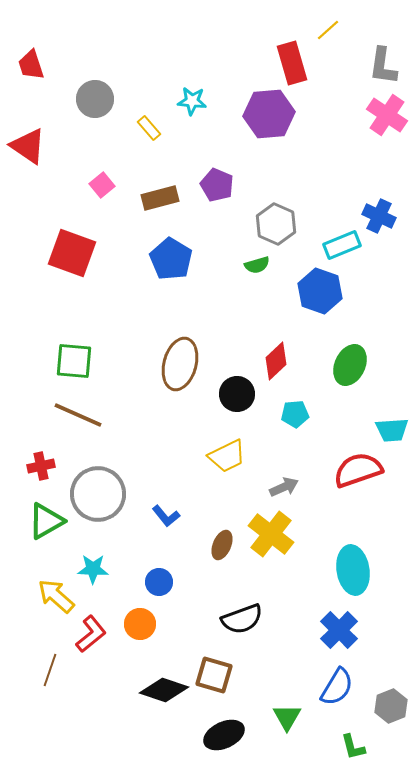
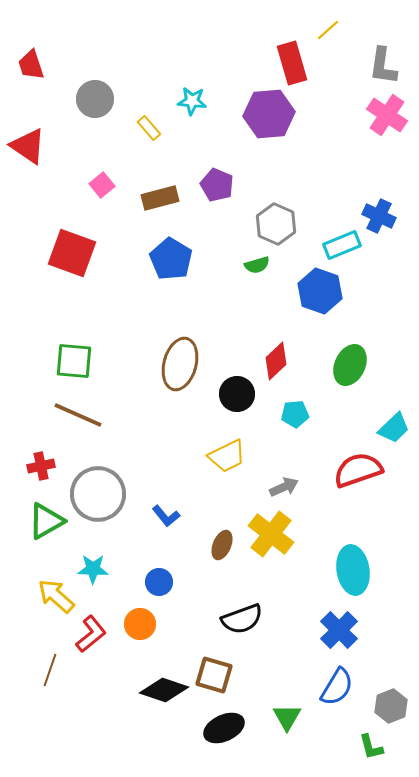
cyan trapezoid at (392, 430): moved 2 px right, 2 px up; rotated 40 degrees counterclockwise
black ellipse at (224, 735): moved 7 px up
green L-shape at (353, 747): moved 18 px right
